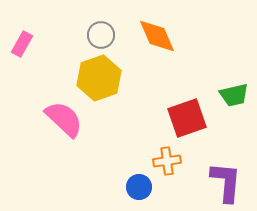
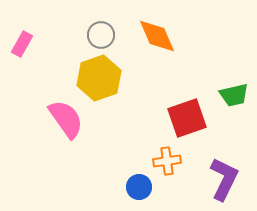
pink semicircle: moved 2 px right; rotated 12 degrees clockwise
purple L-shape: moved 2 px left, 3 px up; rotated 21 degrees clockwise
